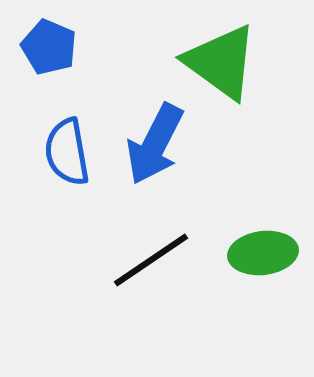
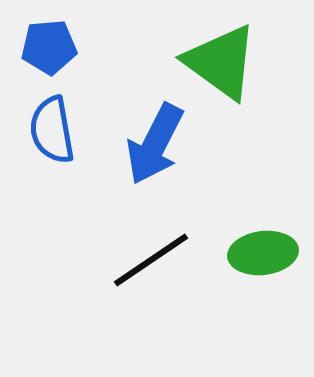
blue pentagon: rotated 28 degrees counterclockwise
blue semicircle: moved 15 px left, 22 px up
